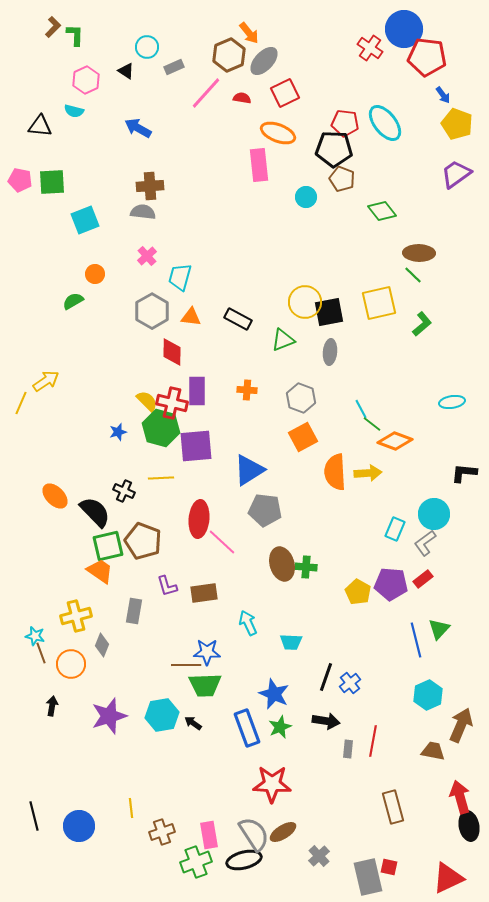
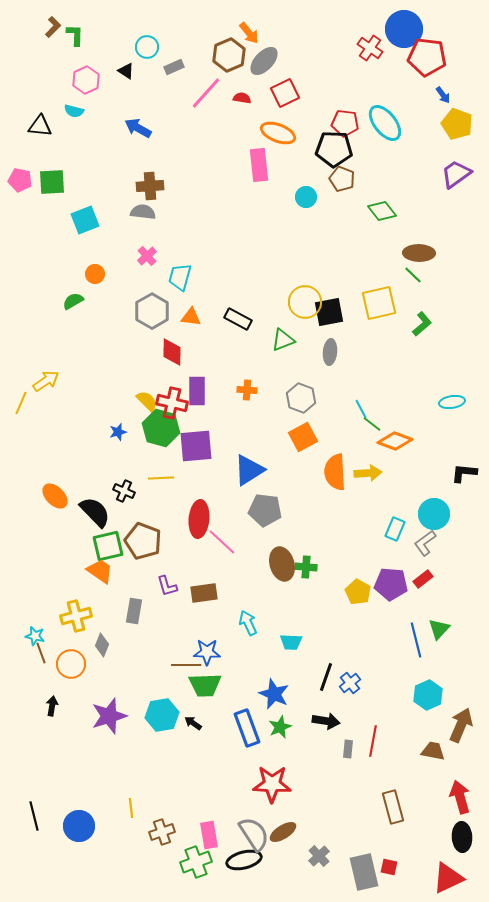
black ellipse at (469, 826): moved 7 px left, 11 px down; rotated 8 degrees clockwise
gray rectangle at (368, 877): moved 4 px left, 5 px up
